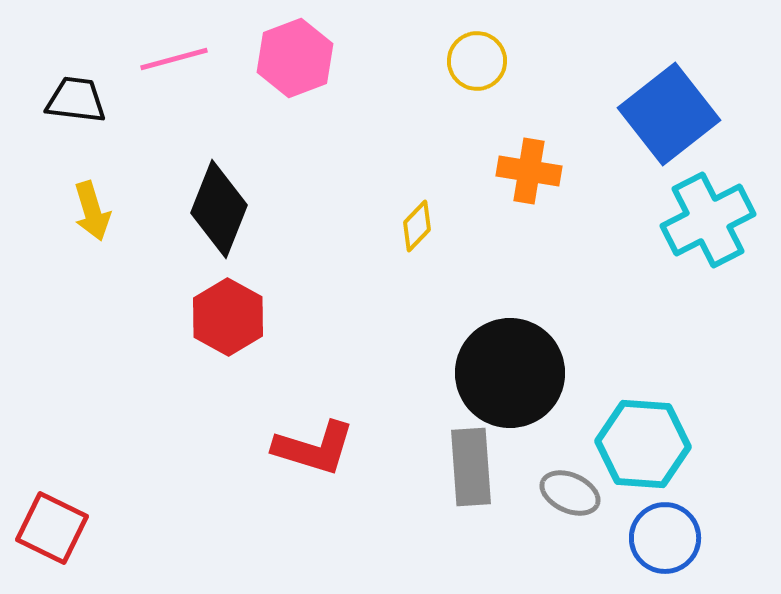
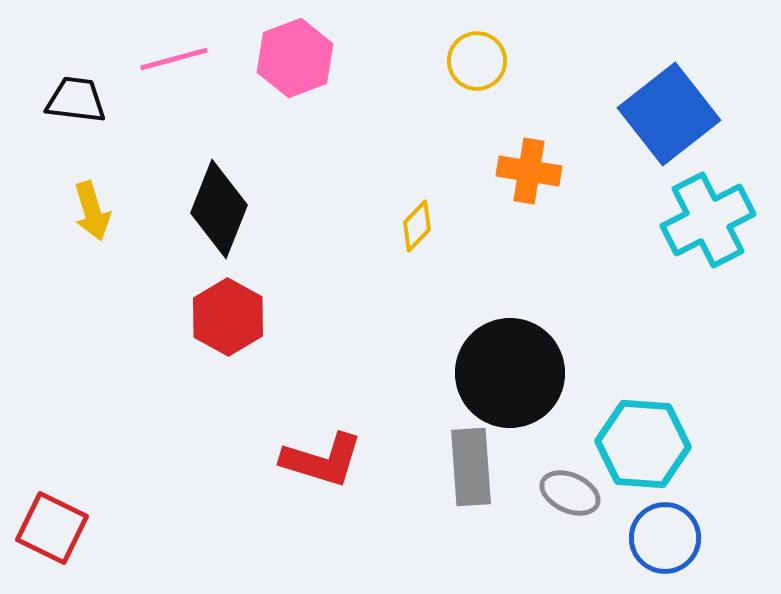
red L-shape: moved 8 px right, 12 px down
